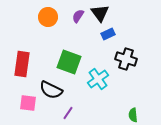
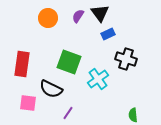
orange circle: moved 1 px down
black semicircle: moved 1 px up
